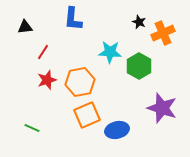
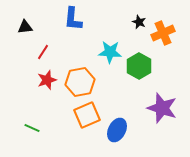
blue ellipse: rotated 50 degrees counterclockwise
